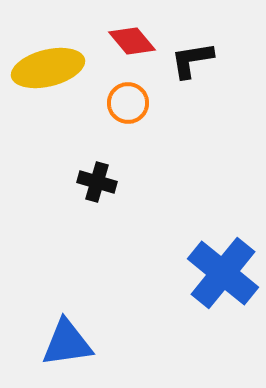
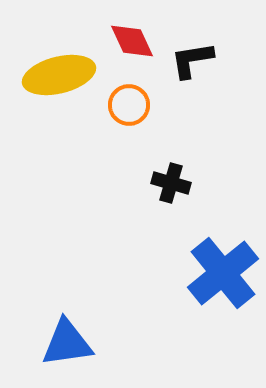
red diamond: rotated 15 degrees clockwise
yellow ellipse: moved 11 px right, 7 px down
orange circle: moved 1 px right, 2 px down
black cross: moved 74 px right, 1 px down
blue cross: rotated 12 degrees clockwise
